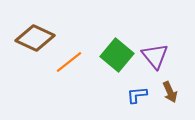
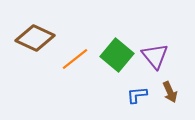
orange line: moved 6 px right, 3 px up
